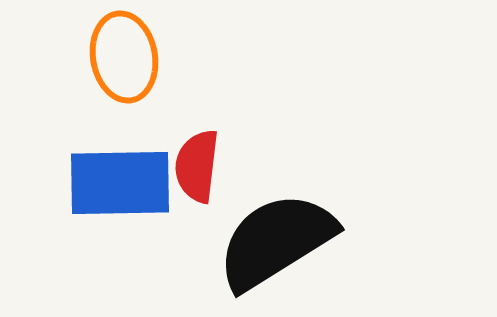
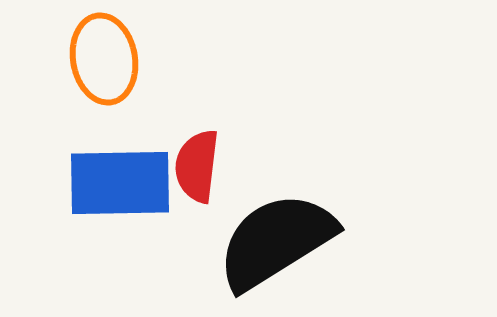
orange ellipse: moved 20 px left, 2 px down
